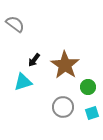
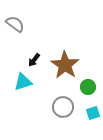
cyan square: moved 1 px right
